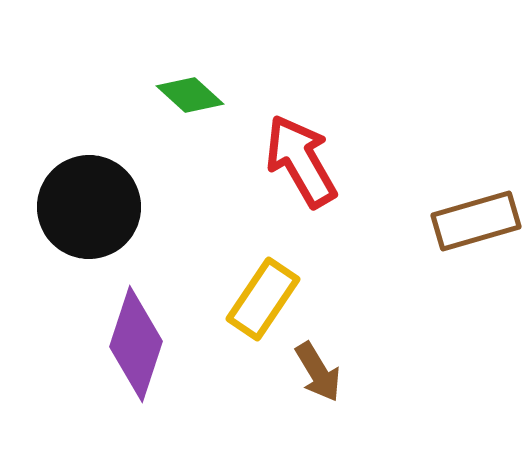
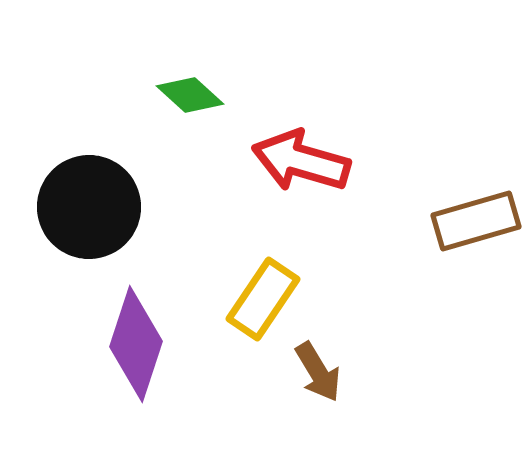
red arrow: rotated 44 degrees counterclockwise
